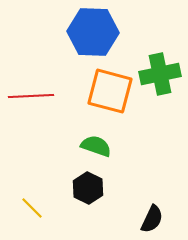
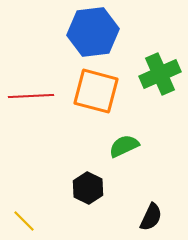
blue hexagon: rotated 9 degrees counterclockwise
green cross: rotated 12 degrees counterclockwise
orange square: moved 14 px left
green semicircle: moved 28 px right; rotated 44 degrees counterclockwise
yellow line: moved 8 px left, 13 px down
black semicircle: moved 1 px left, 2 px up
